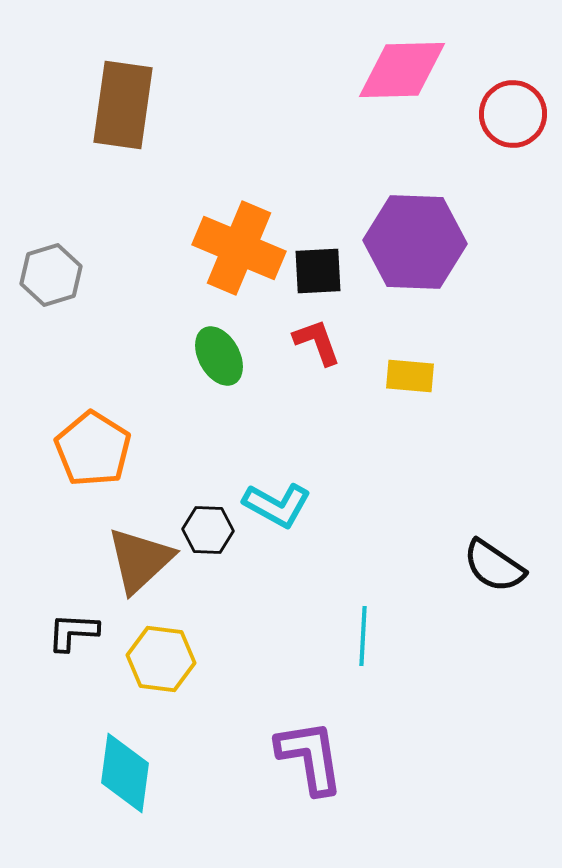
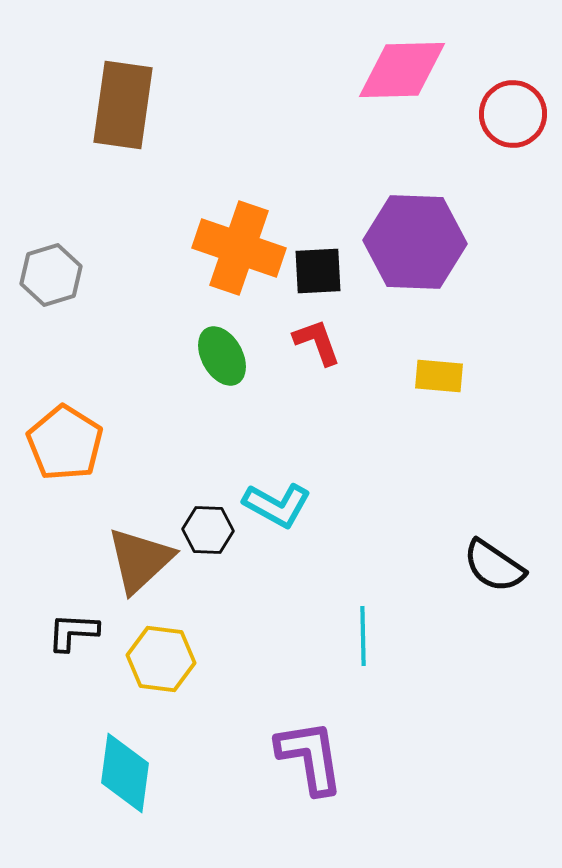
orange cross: rotated 4 degrees counterclockwise
green ellipse: moved 3 px right
yellow rectangle: moved 29 px right
orange pentagon: moved 28 px left, 6 px up
cyan line: rotated 4 degrees counterclockwise
